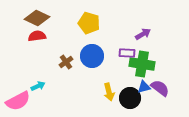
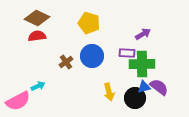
green cross: rotated 10 degrees counterclockwise
purple semicircle: moved 1 px left, 1 px up
black circle: moved 5 px right
